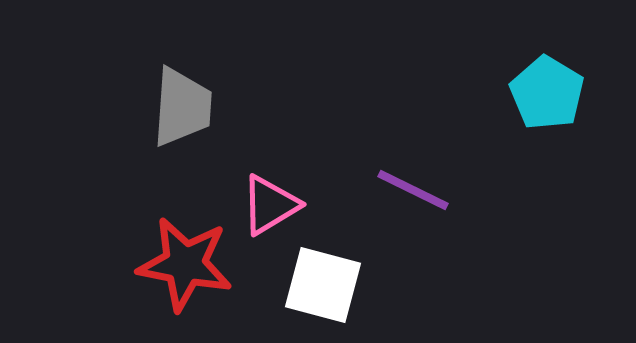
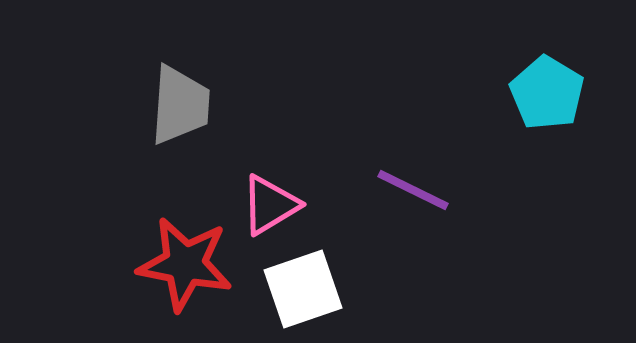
gray trapezoid: moved 2 px left, 2 px up
white square: moved 20 px left, 4 px down; rotated 34 degrees counterclockwise
